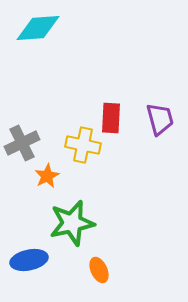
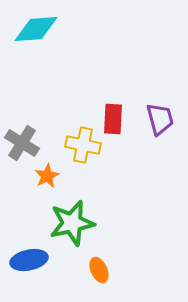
cyan diamond: moved 2 px left, 1 px down
red rectangle: moved 2 px right, 1 px down
gray cross: rotated 32 degrees counterclockwise
